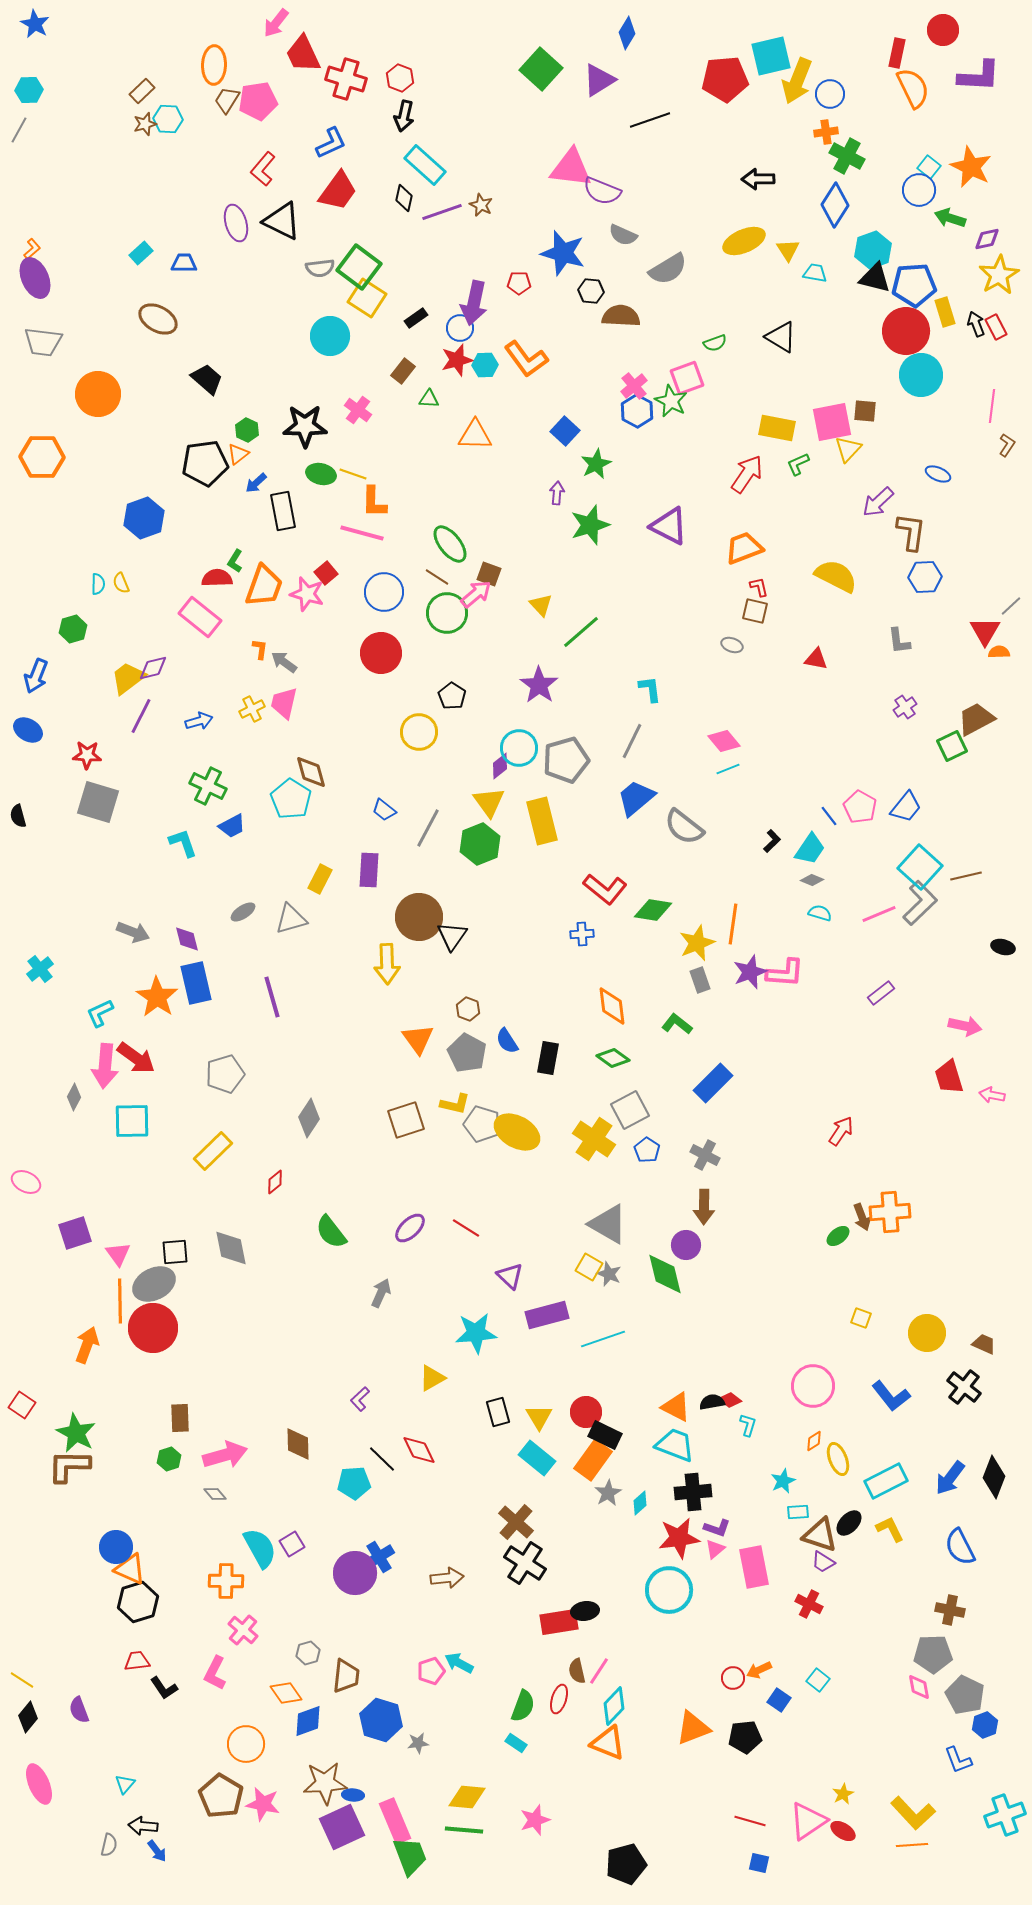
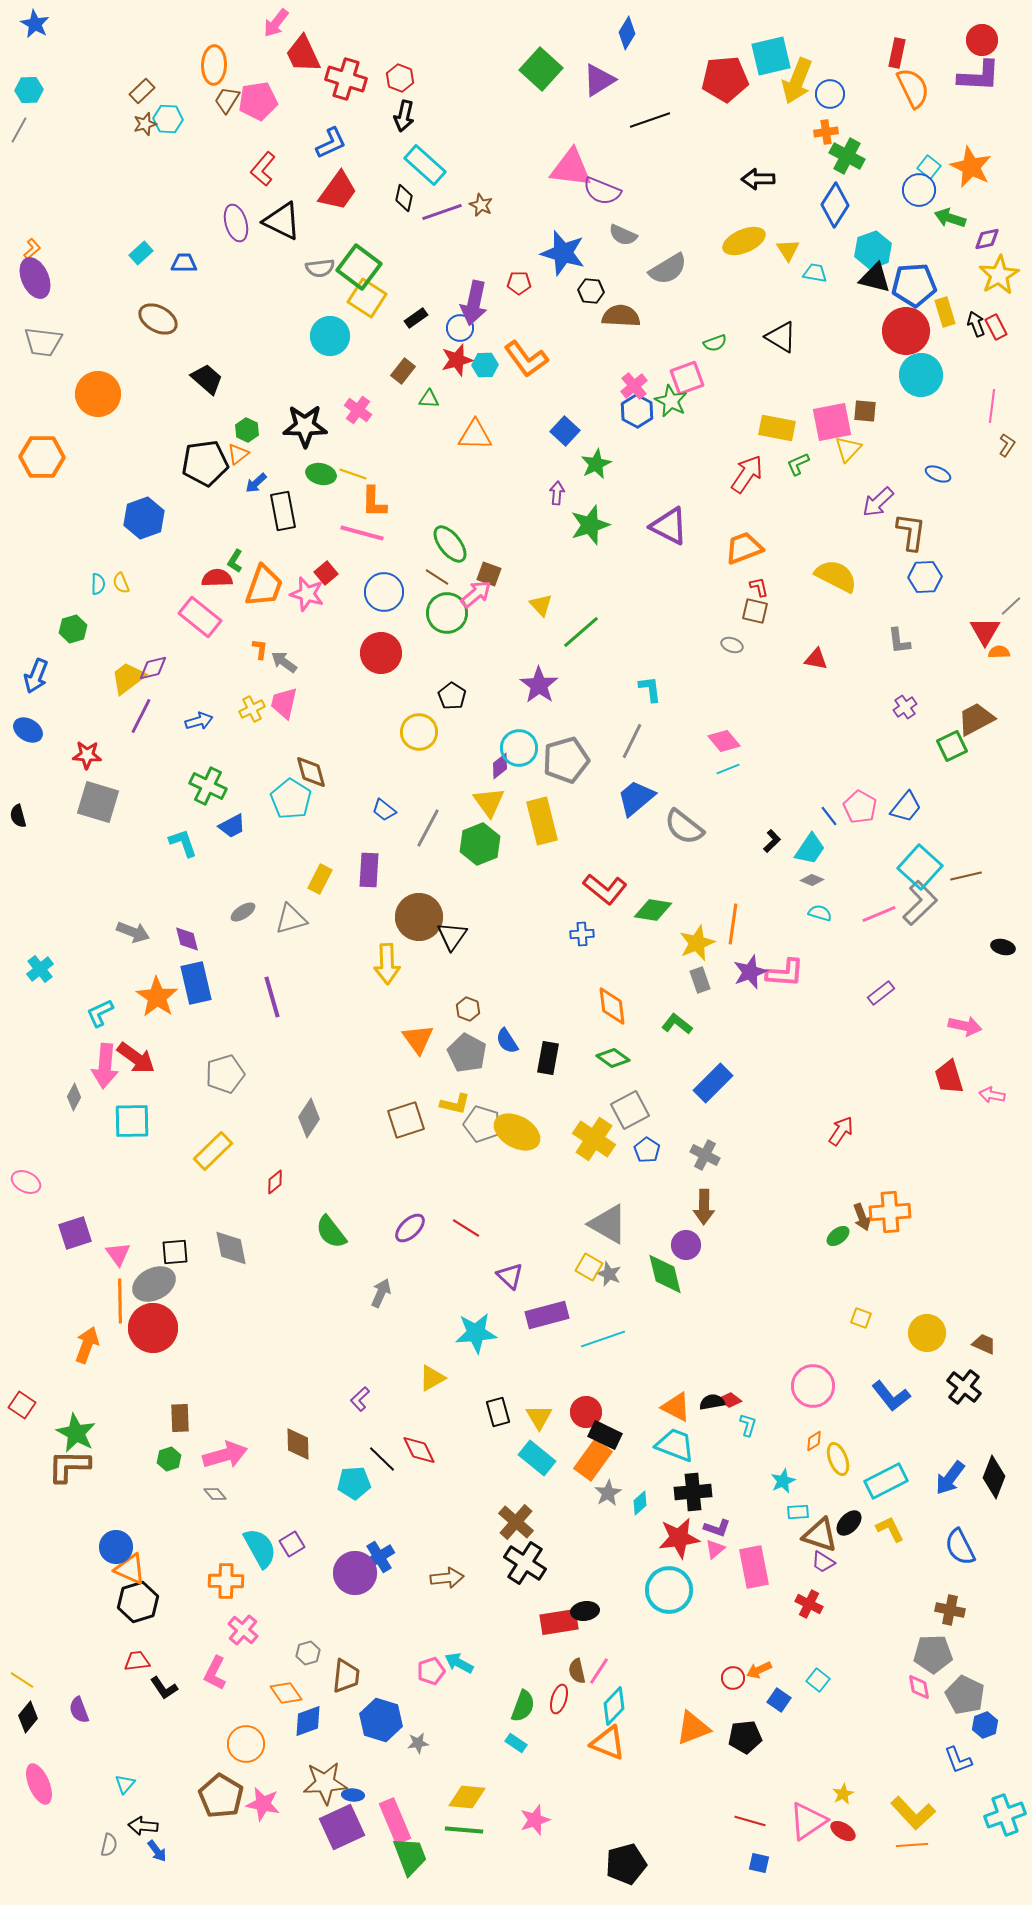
red circle at (943, 30): moved 39 px right, 10 px down
